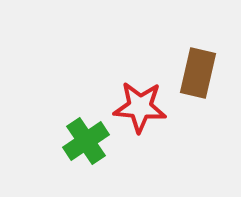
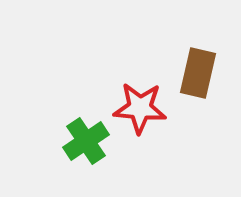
red star: moved 1 px down
